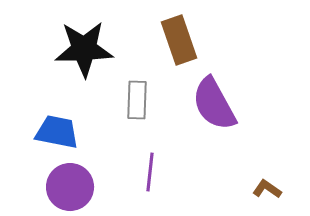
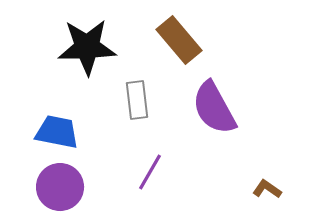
brown rectangle: rotated 21 degrees counterclockwise
black star: moved 3 px right, 2 px up
gray rectangle: rotated 9 degrees counterclockwise
purple semicircle: moved 4 px down
purple line: rotated 24 degrees clockwise
purple circle: moved 10 px left
